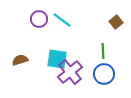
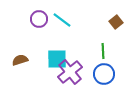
cyan square: rotated 10 degrees counterclockwise
